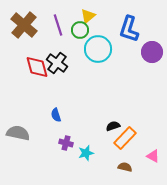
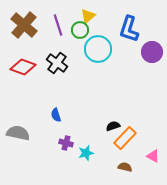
red diamond: moved 14 px left; rotated 55 degrees counterclockwise
